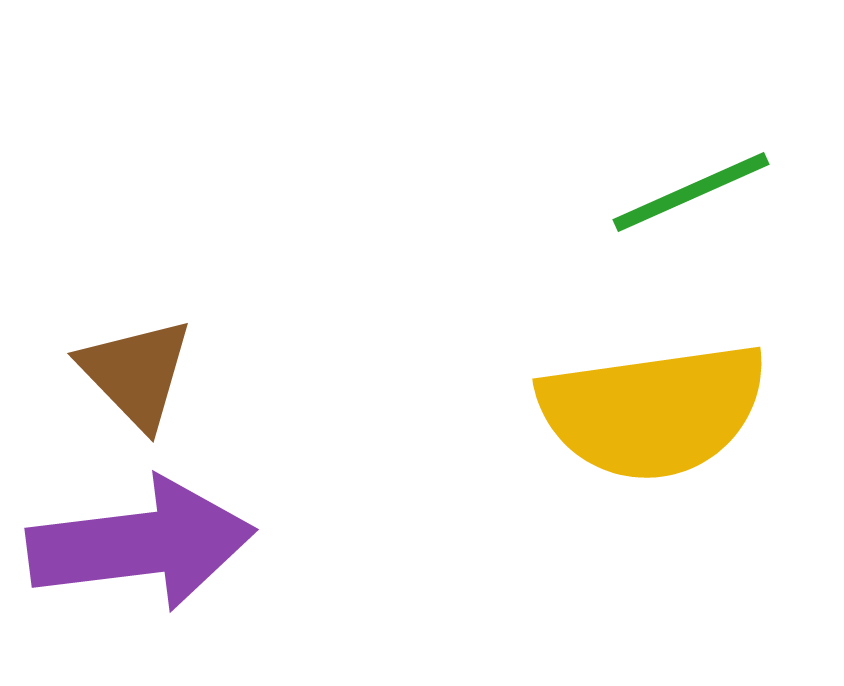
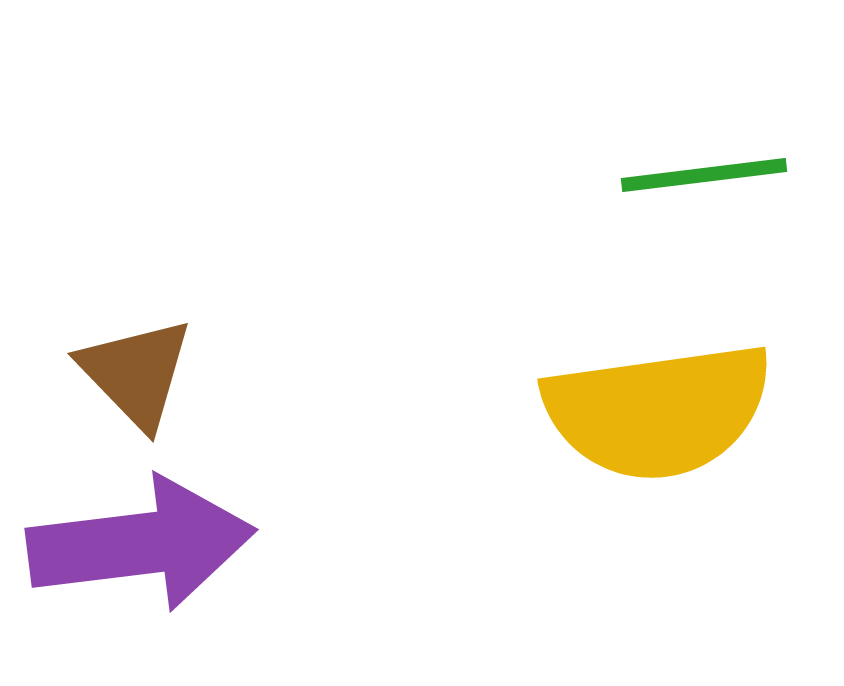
green line: moved 13 px right, 17 px up; rotated 17 degrees clockwise
yellow semicircle: moved 5 px right
